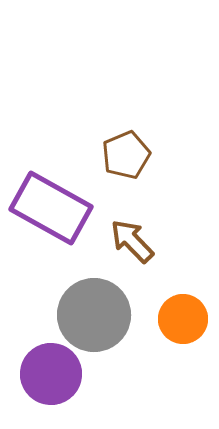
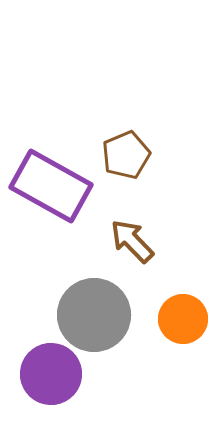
purple rectangle: moved 22 px up
